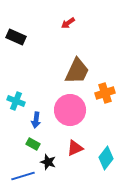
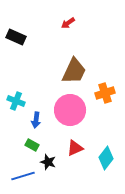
brown trapezoid: moved 3 px left
green rectangle: moved 1 px left, 1 px down
